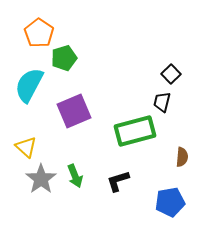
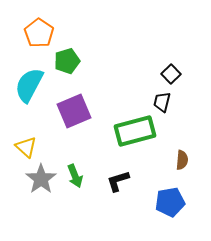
green pentagon: moved 3 px right, 3 px down
brown semicircle: moved 3 px down
